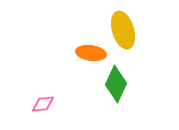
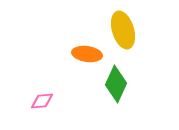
orange ellipse: moved 4 px left, 1 px down
pink diamond: moved 1 px left, 3 px up
